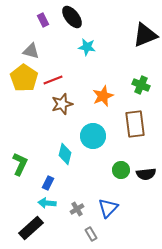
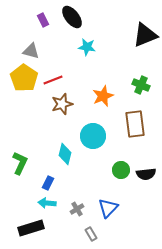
green L-shape: moved 1 px up
black rectangle: rotated 25 degrees clockwise
